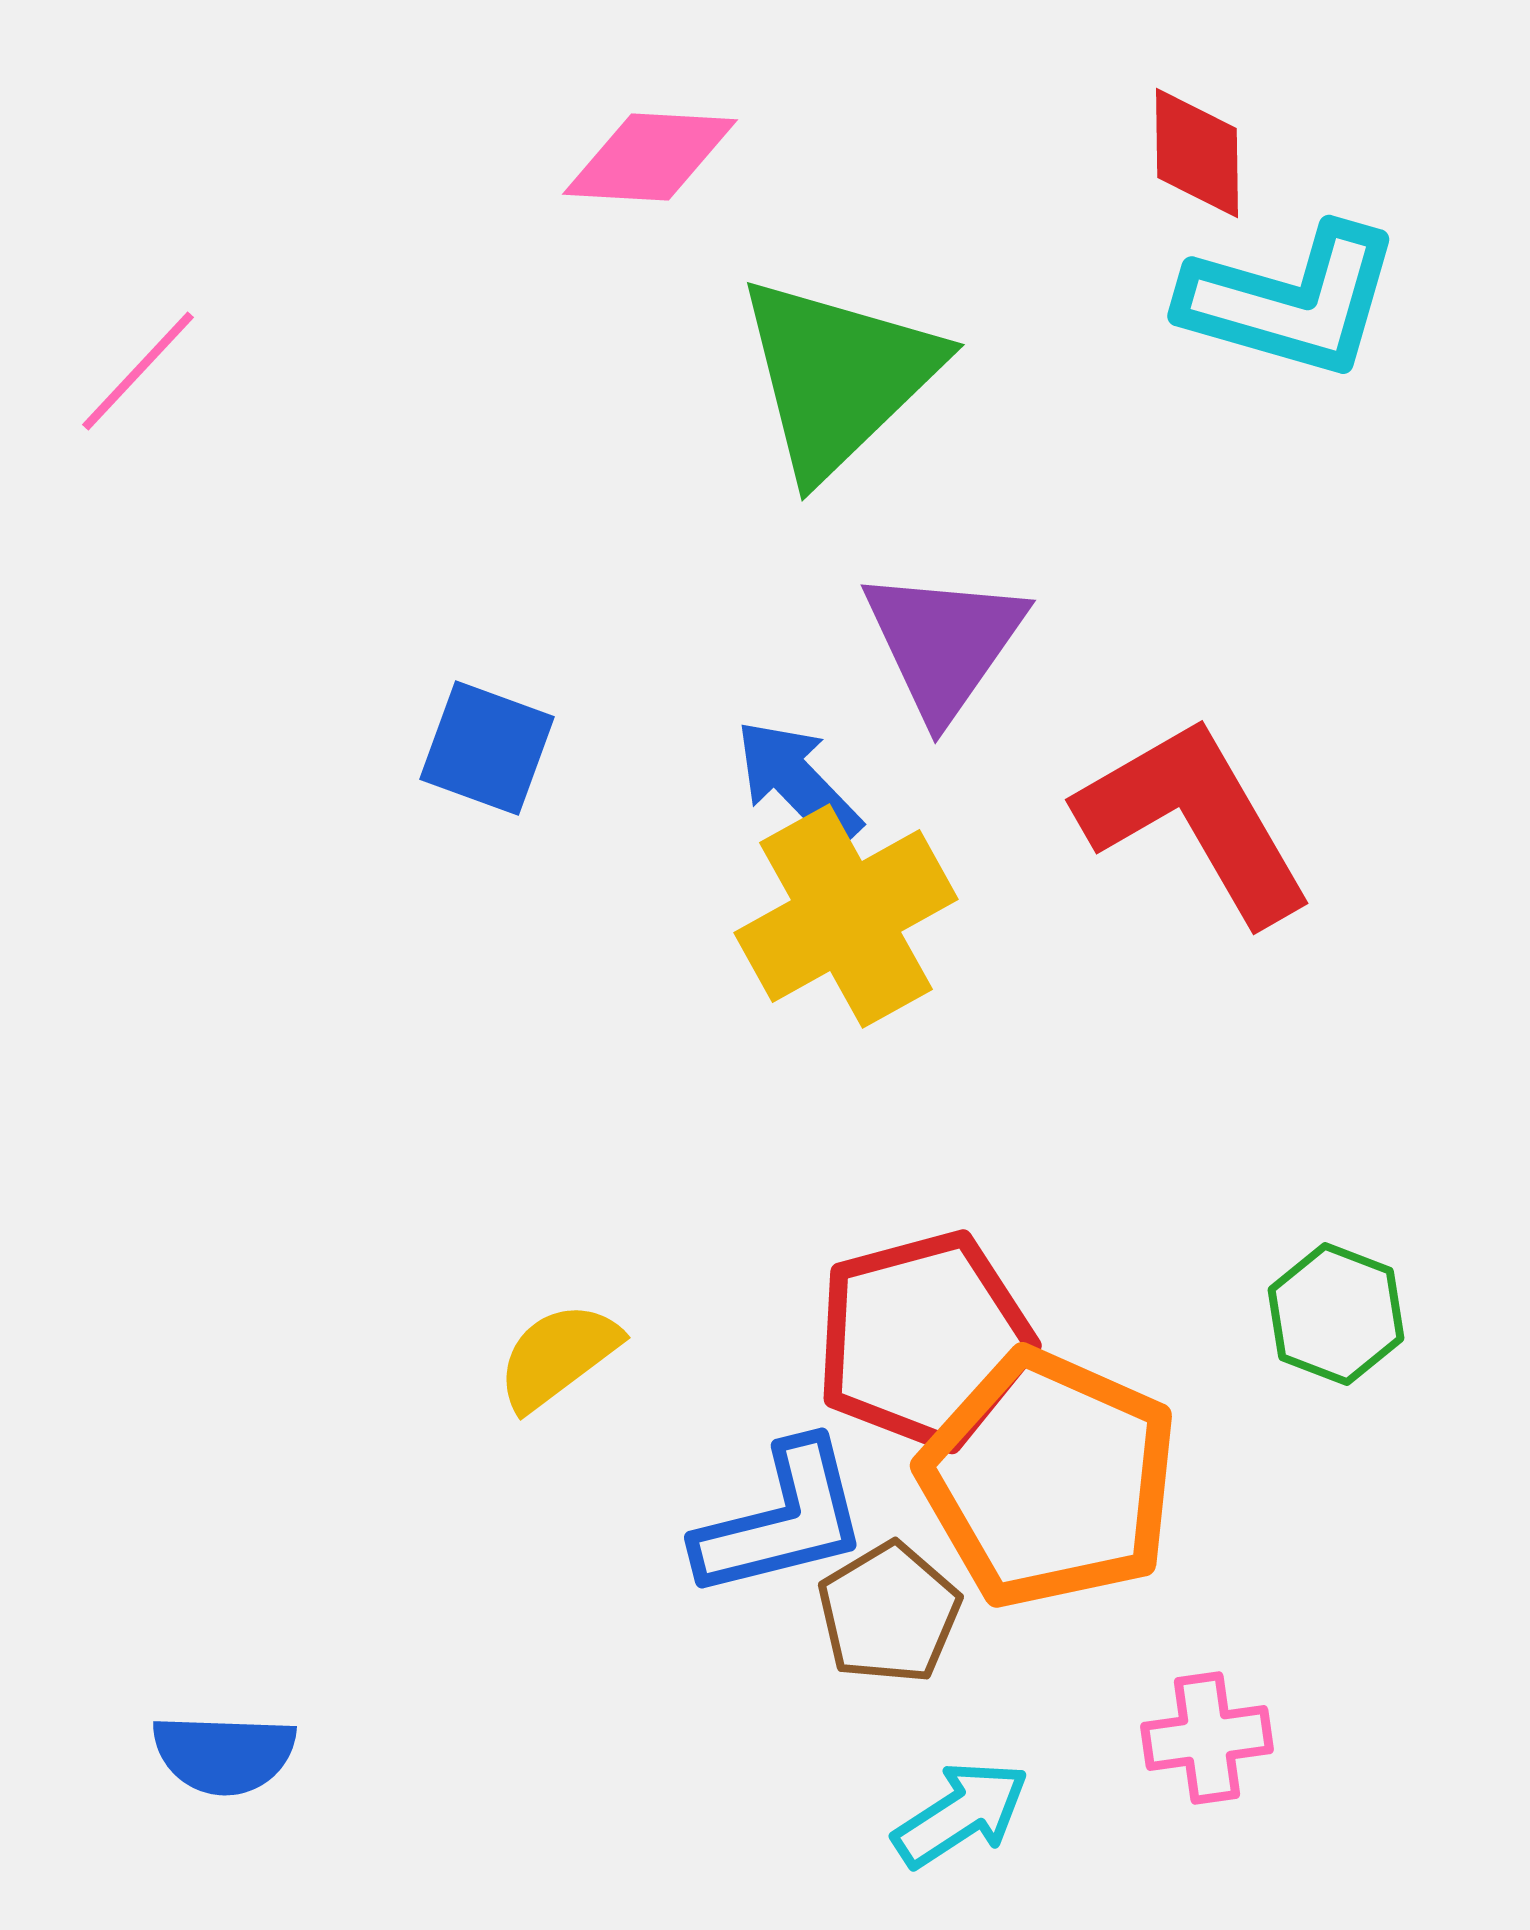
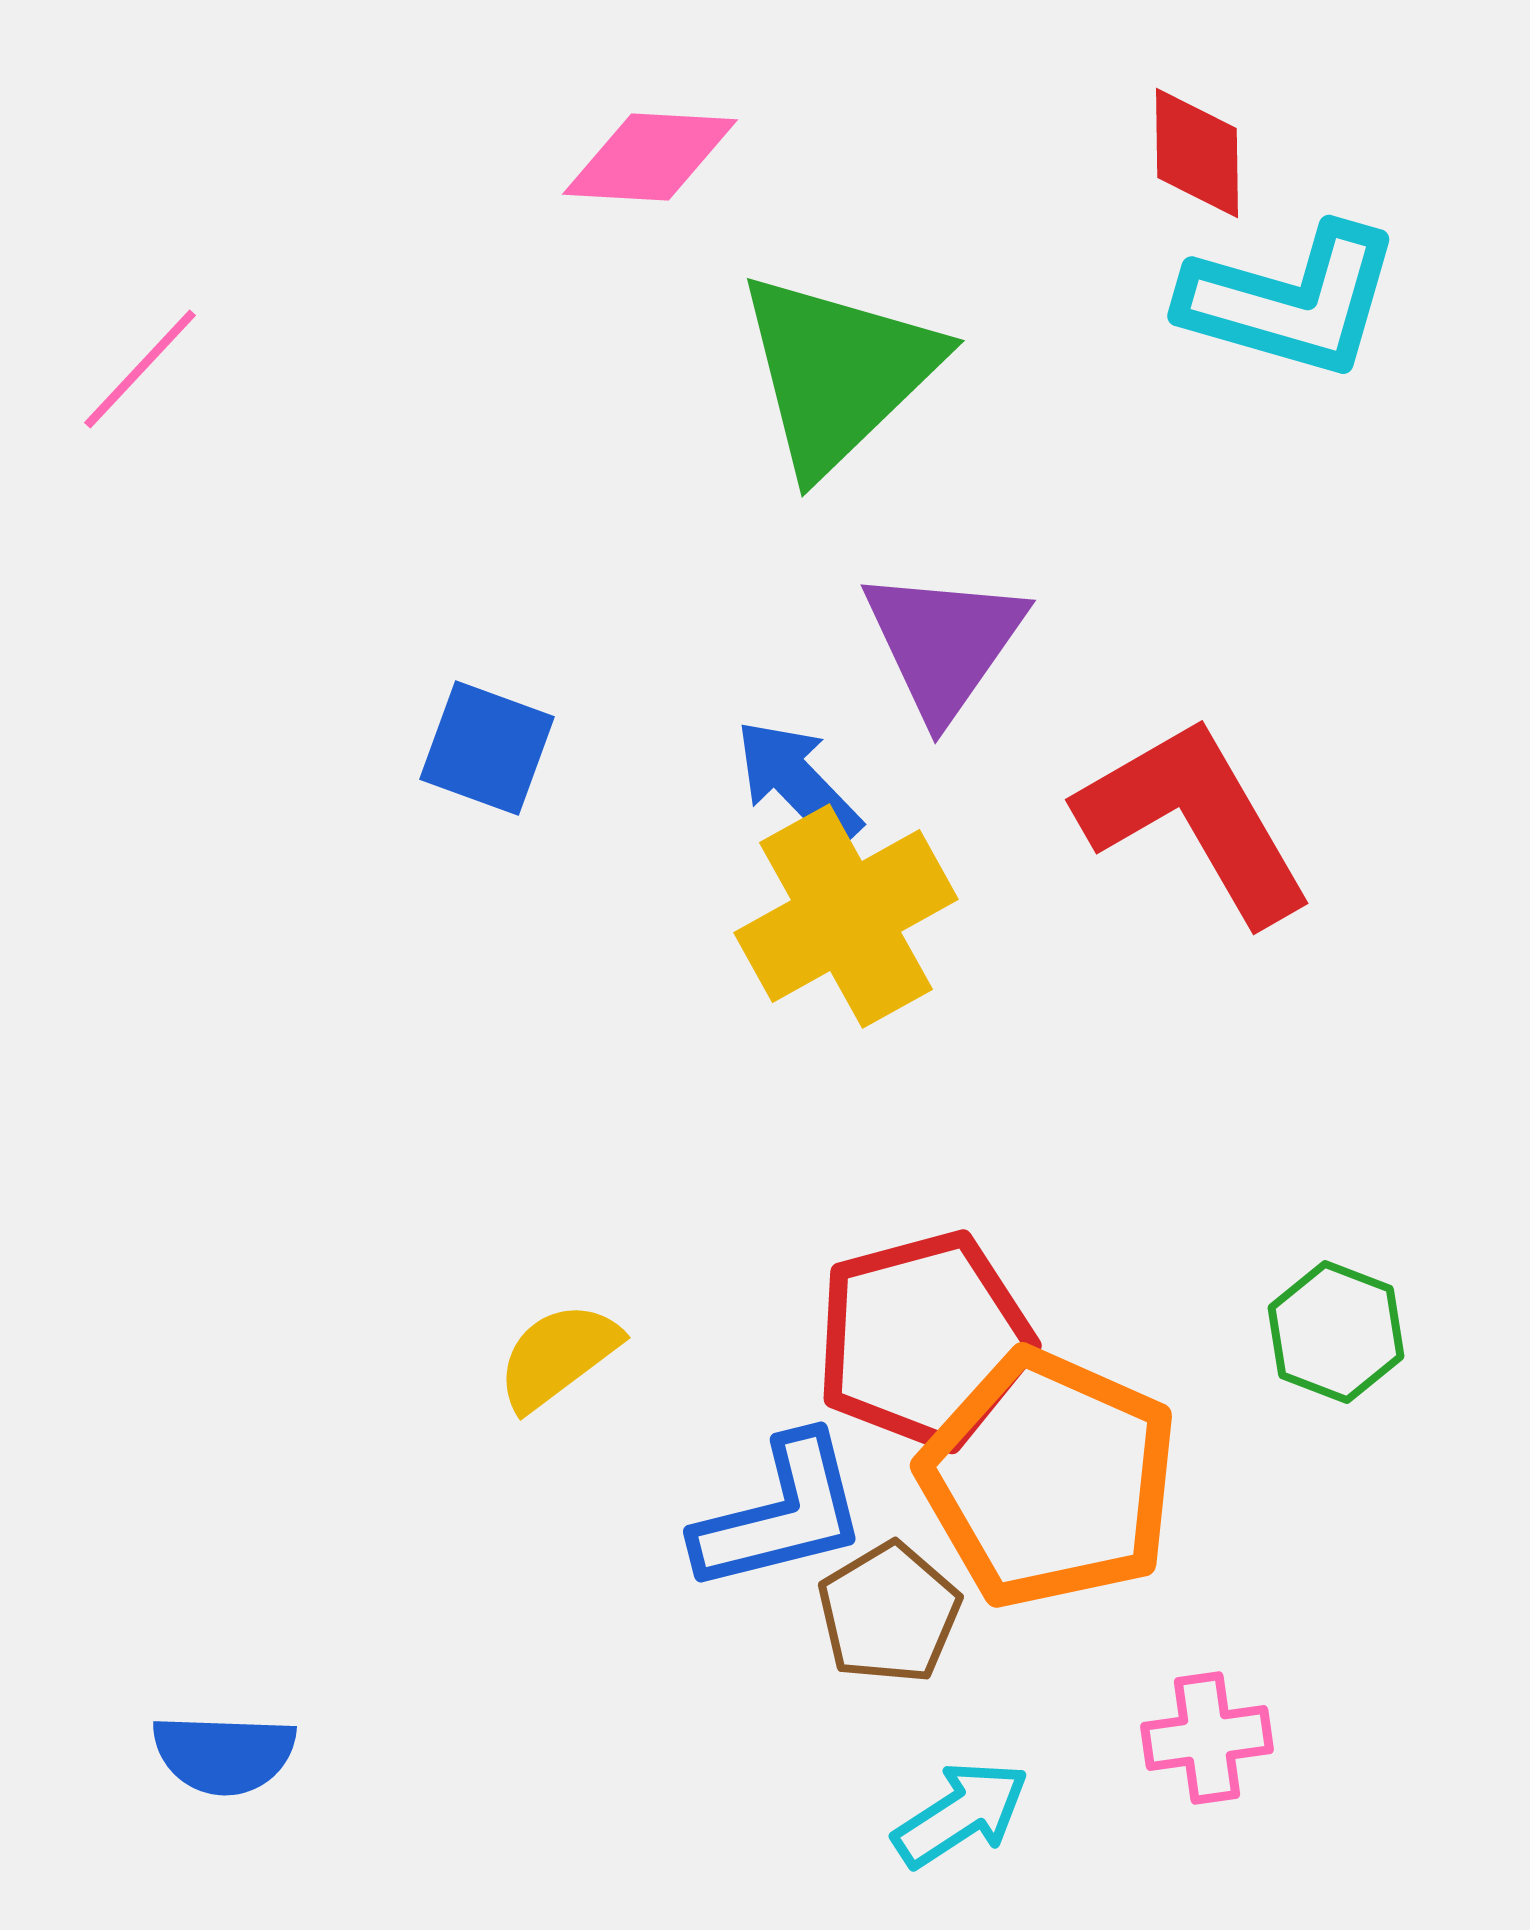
pink line: moved 2 px right, 2 px up
green triangle: moved 4 px up
green hexagon: moved 18 px down
blue L-shape: moved 1 px left, 6 px up
